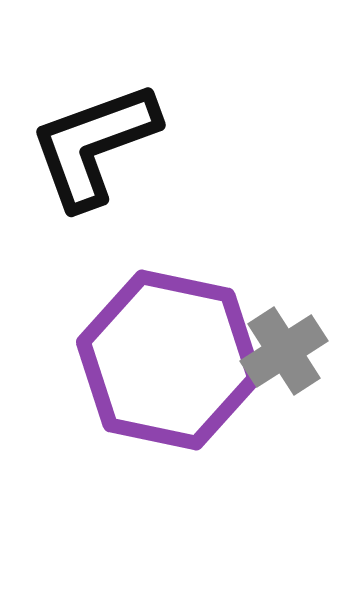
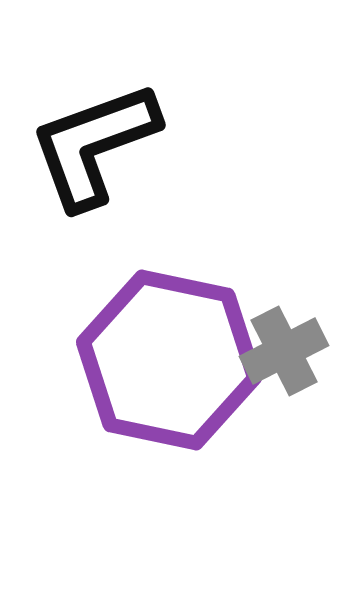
gray cross: rotated 6 degrees clockwise
